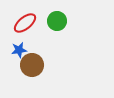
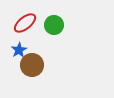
green circle: moved 3 px left, 4 px down
blue star: rotated 21 degrees counterclockwise
